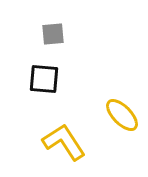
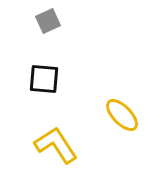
gray square: moved 5 px left, 13 px up; rotated 20 degrees counterclockwise
yellow L-shape: moved 8 px left, 3 px down
